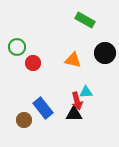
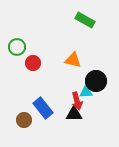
black circle: moved 9 px left, 28 px down
